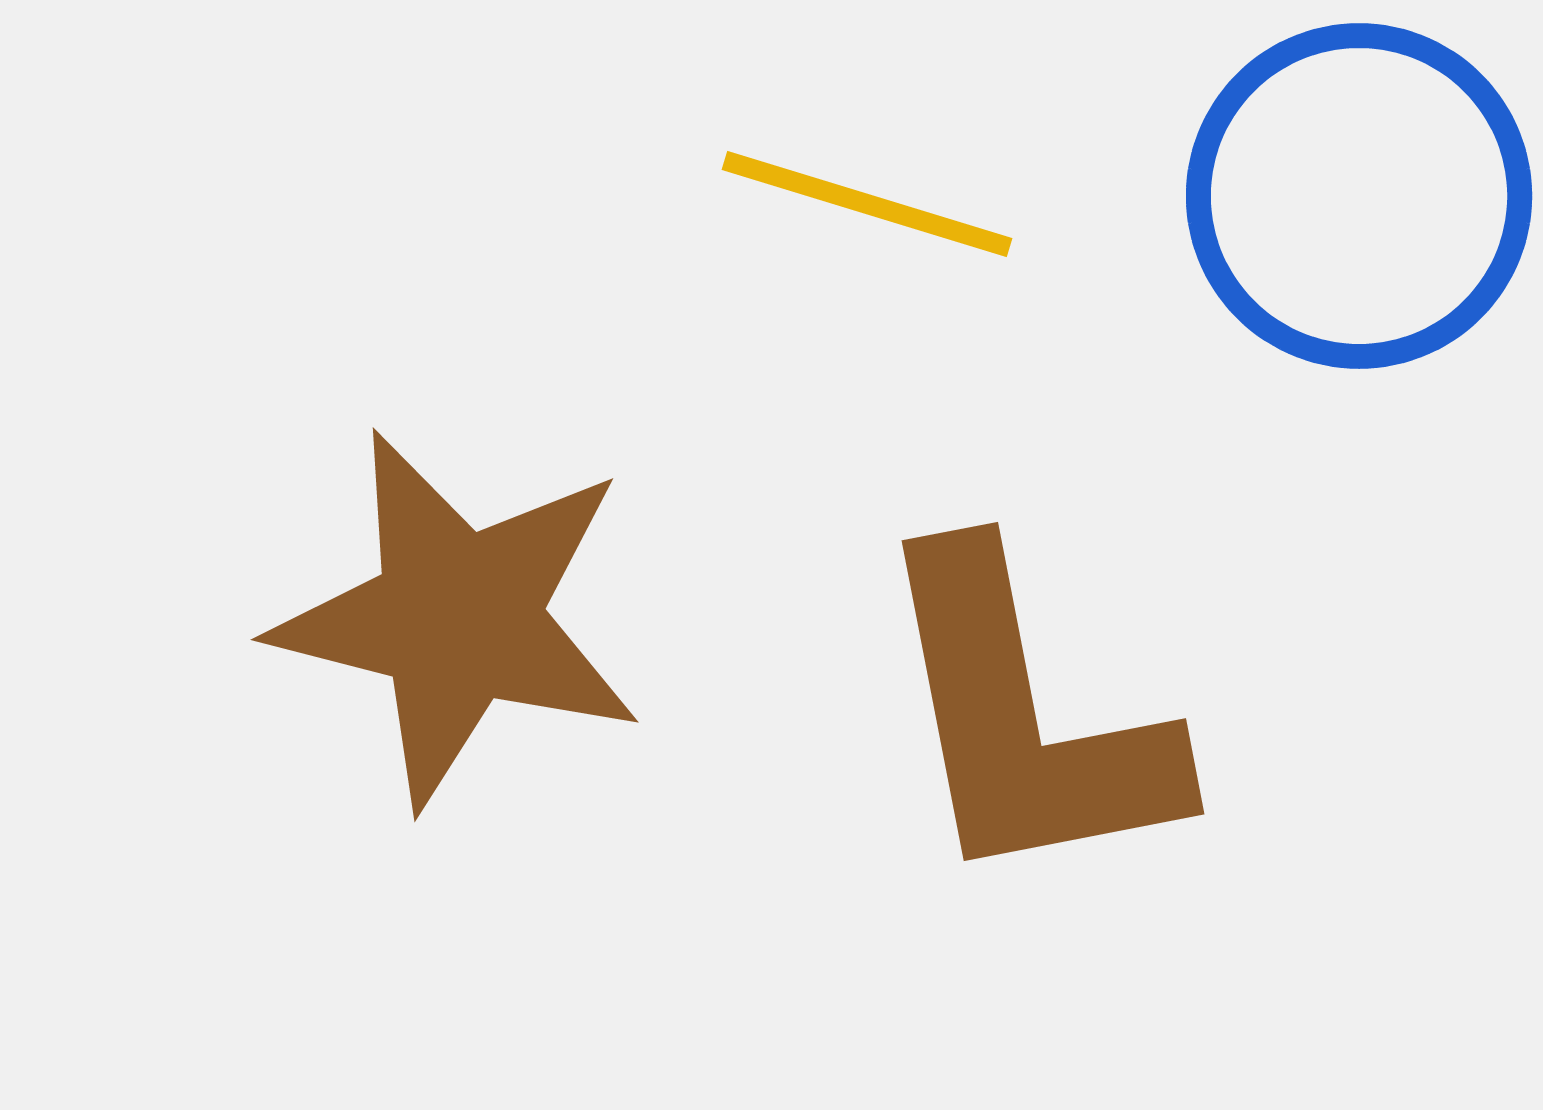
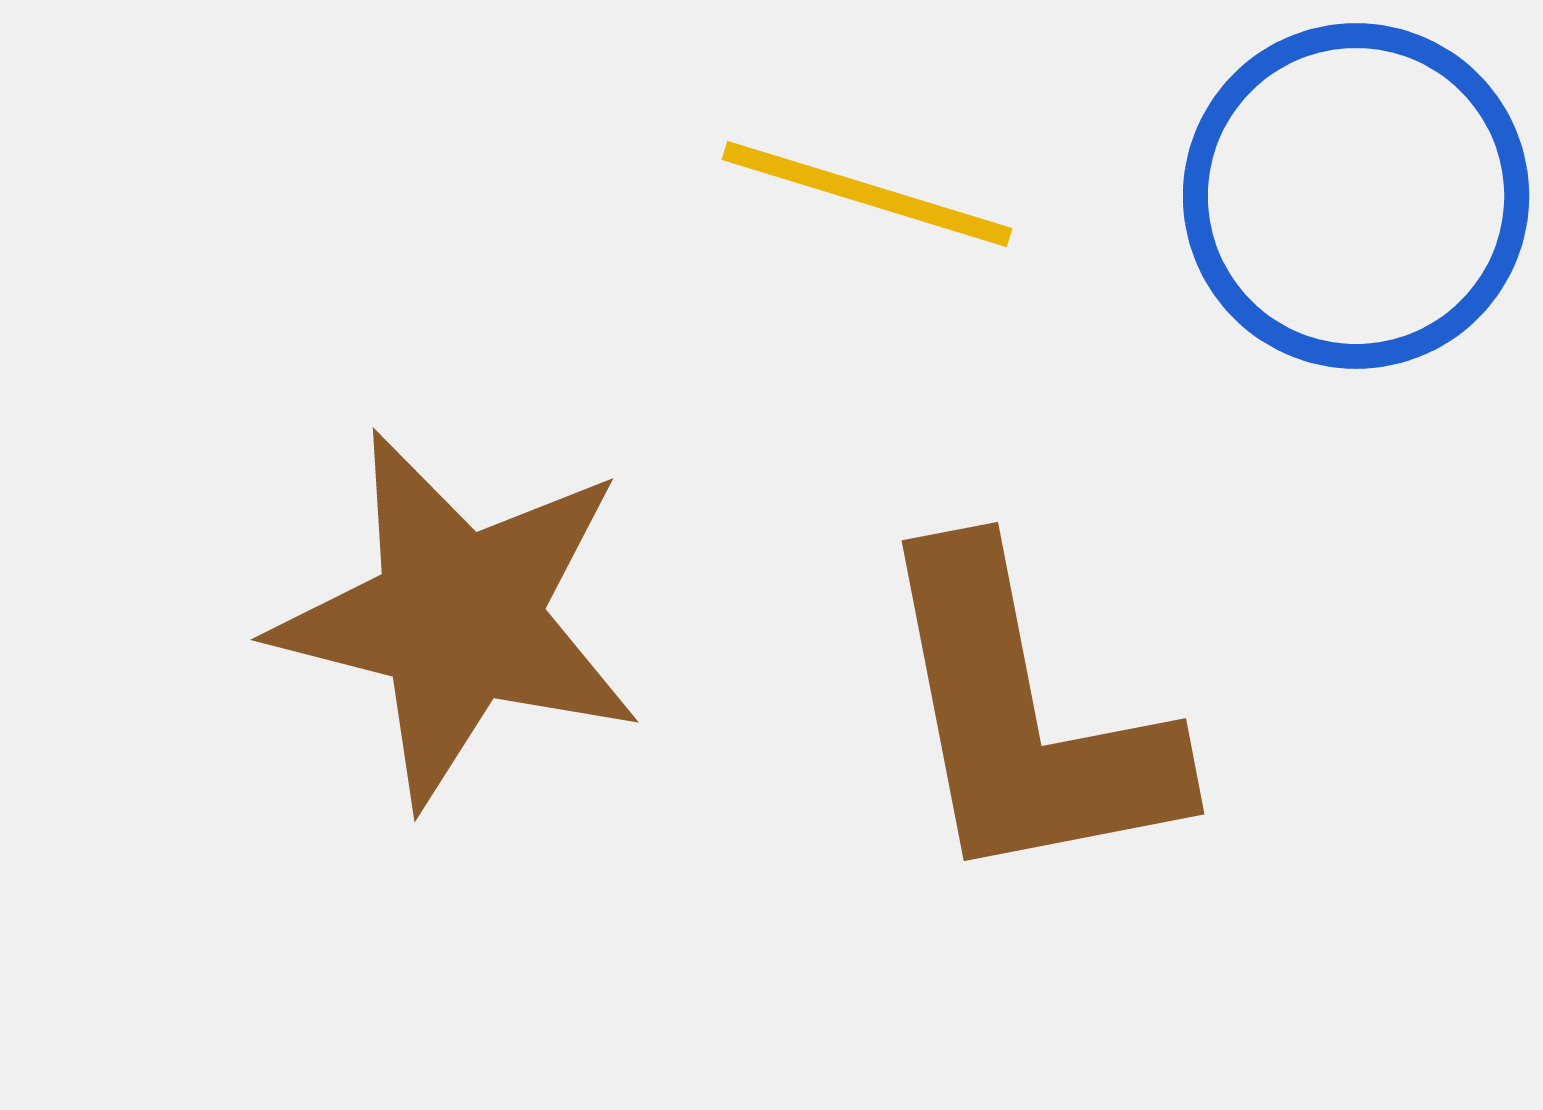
blue circle: moved 3 px left
yellow line: moved 10 px up
